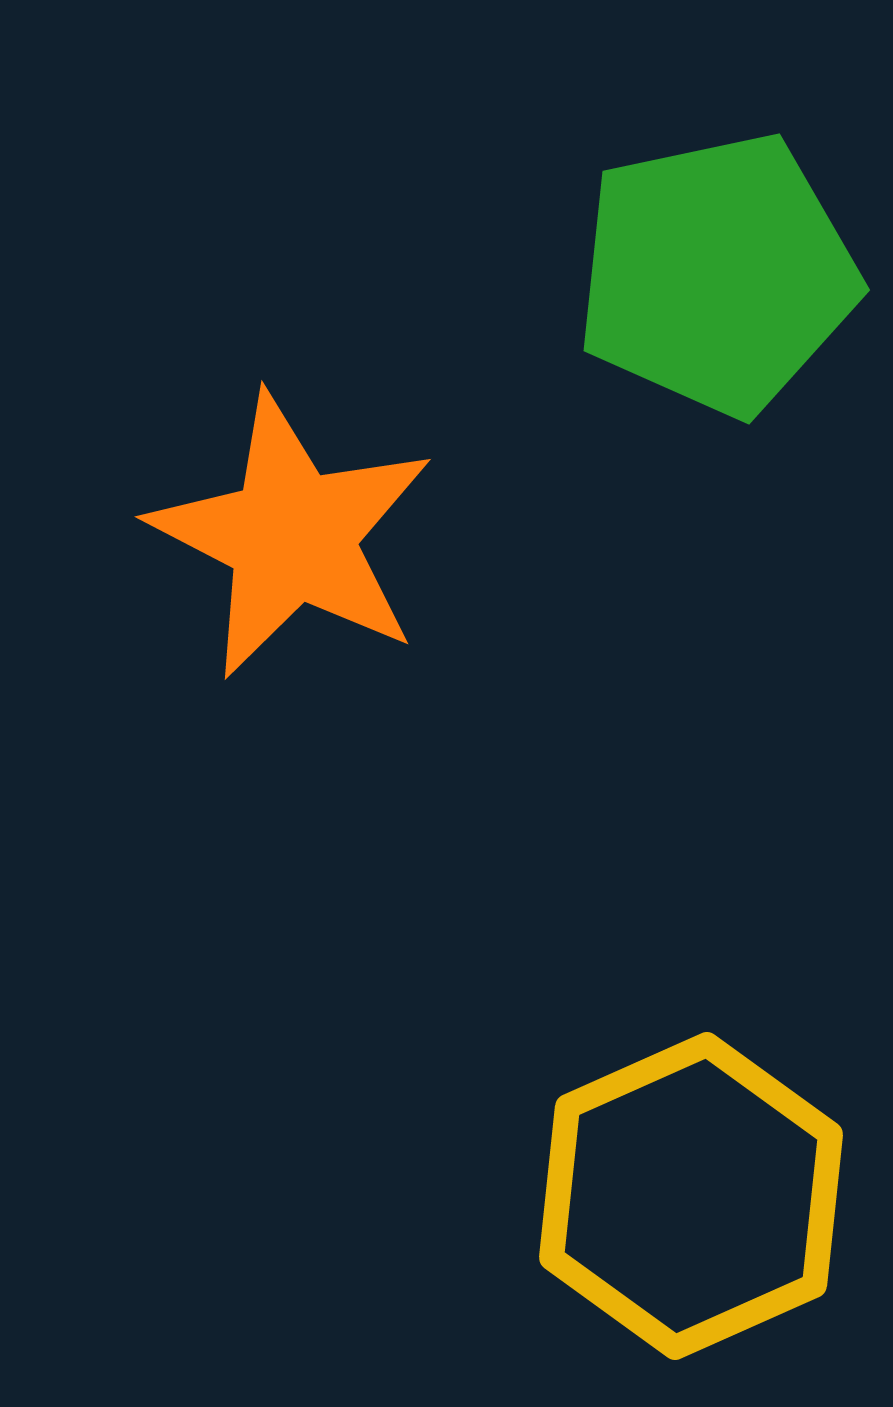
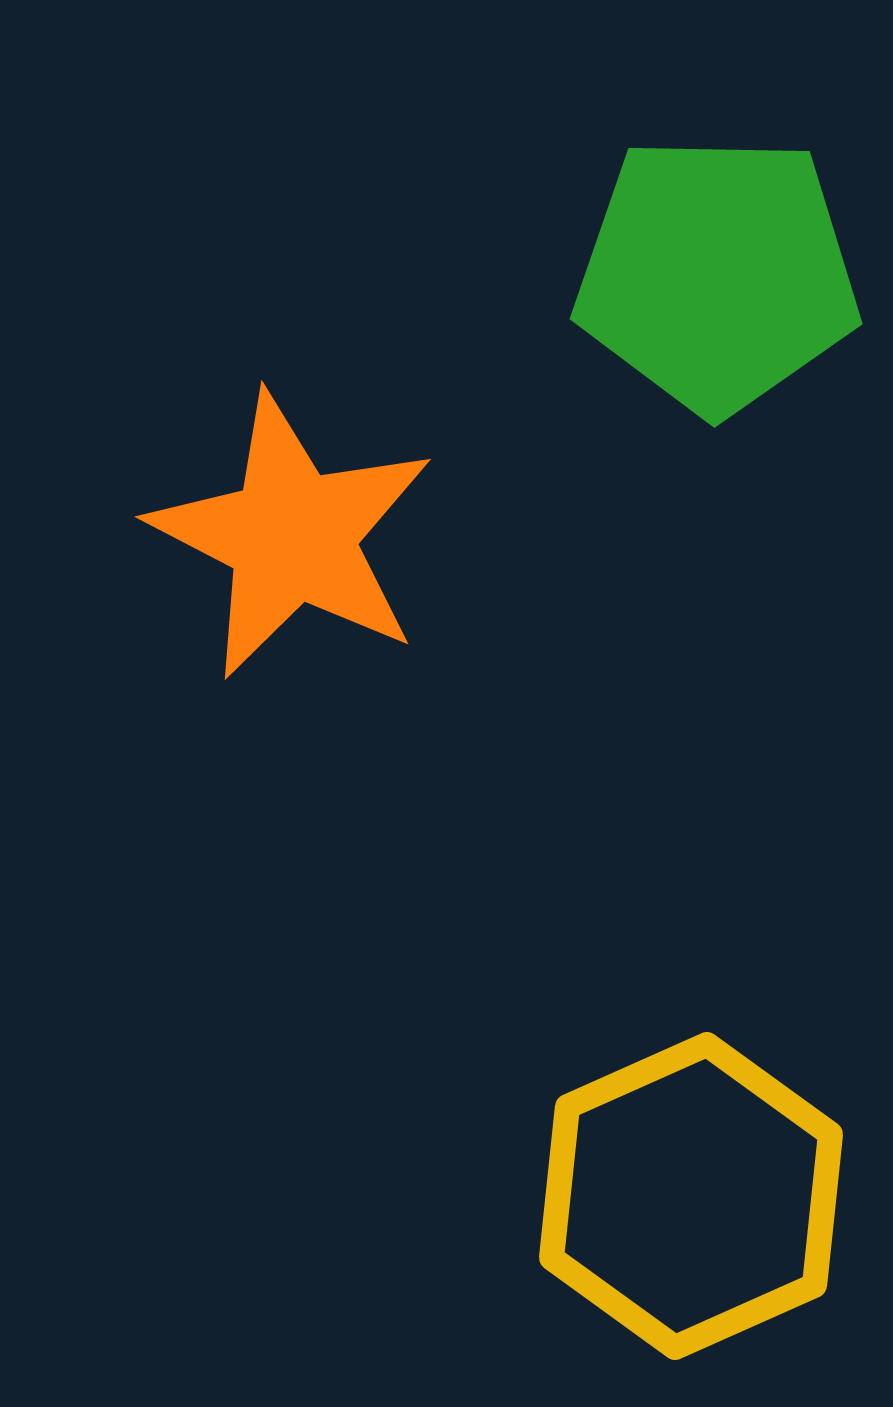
green pentagon: rotated 13 degrees clockwise
